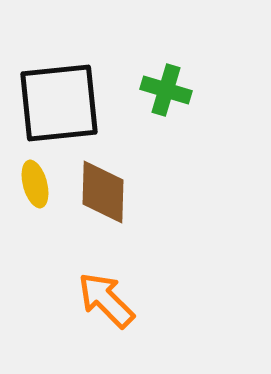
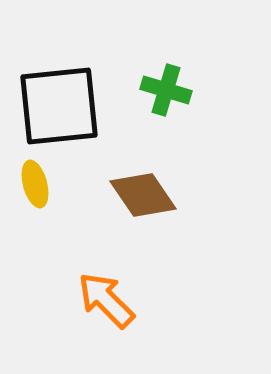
black square: moved 3 px down
brown diamond: moved 40 px right, 3 px down; rotated 36 degrees counterclockwise
